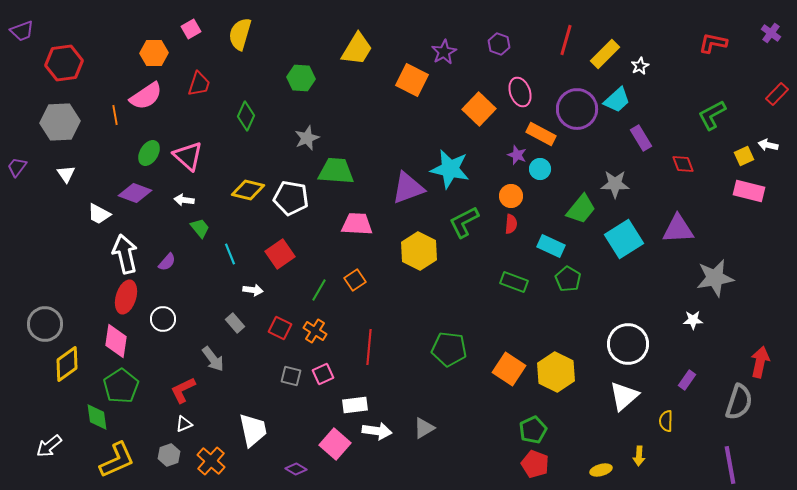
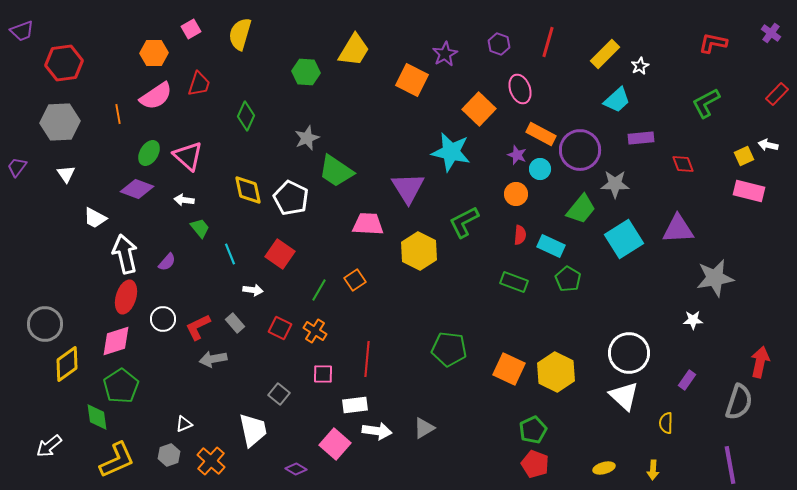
red line at (566, 40): moved 18 px left, 2 px down
yellow trapezoid at (357, 49): moved 3 px left, 1 px down
purple star at (444, 52): moved 1 px right, 2 px down
green hexagon at (301, 78): moved 5 px right, 6 px up
pink ellipse at (520, 92): moved 3 px up
pink semicircle at (146, 96): moved 10 px right
purple circle at (577, 109): moved 3 px right, 41 px down
orange line at (115, 115): moved 3 px right, 1 px up
green L-shape at (712, 115): moved 6 px left, 12 px up
purple rectangle at (641, 138): rotated 65 degrees counterclockwise
cyan star at (450, 169): moved 1 px right, 17 px up
green trapezoid at (336, 171): rotated 150 degrees counterclockwise
purple triangle at (408, 188): rotated 42 degrees counterclockwise
yellow diamond at (248, 190): rotated 64 degrees clockwise
purple diamond at (135, 193): moved 2 px right, 4 px up
orange circle at (511, 196): moved 5 px right, 2 px up
white pentagon at (291, 198): rotated 16 degrees clockwise
white trapezoid at (99, 214): moved 4 px left, 4 px down
pink trapezoid at (357, 224): moved 11 px right
red semicircle at (511, 224): moved 9 px right, 11 px down
red square at (280, 254): rotated 20 degrees counterclockwise
pink diamond at (116, 341): rotated 64 degrees clockwise
white circle at (628, 344): moved 1 px right, 9 px down
red line at (369, 347): moved 2 px left, 12 px down
gray arrow at (213, 359): rotated 116 degrees clockwise
orange square at (509, 369): rotated 8 degrees counterclockwise
pink square at (323, 374): rotated 25 degrees clockwise
gray square at (291, 376): moved 12 px left, 18 px down; rotated 25 degrees clockwise
red L-shape at (183, 390): moved 15 px right, 63 px up
white triangle at (624, 396): rotated 36 degrees counterclockwise
yellow semicircle at (666, 421): moved 2 px down
yellow arrow at (639, 456): moved 14 px right, 14 px down
yellow ellipse at (601, 470): moved 3 px right, 2 px up
